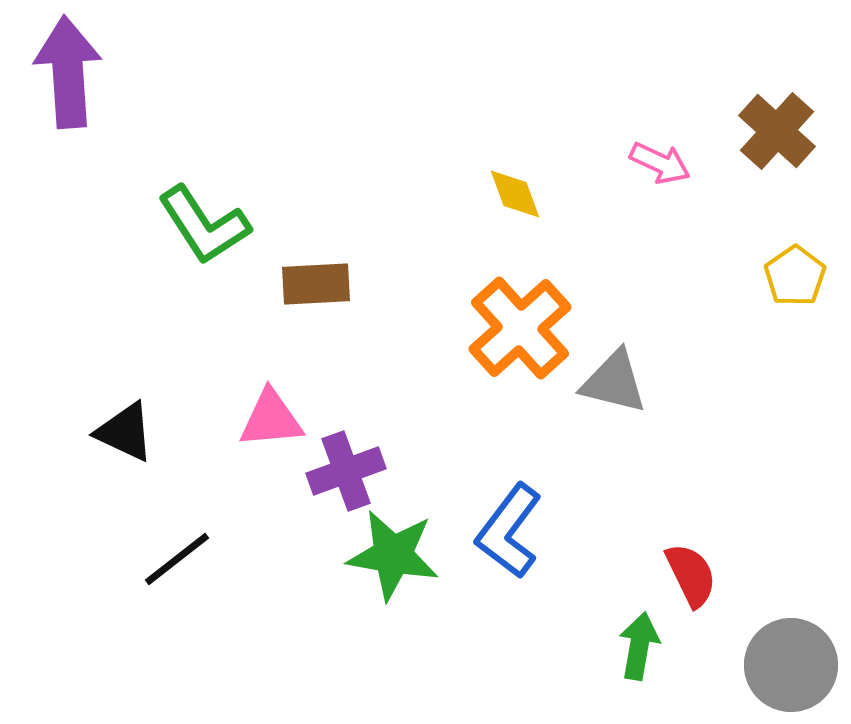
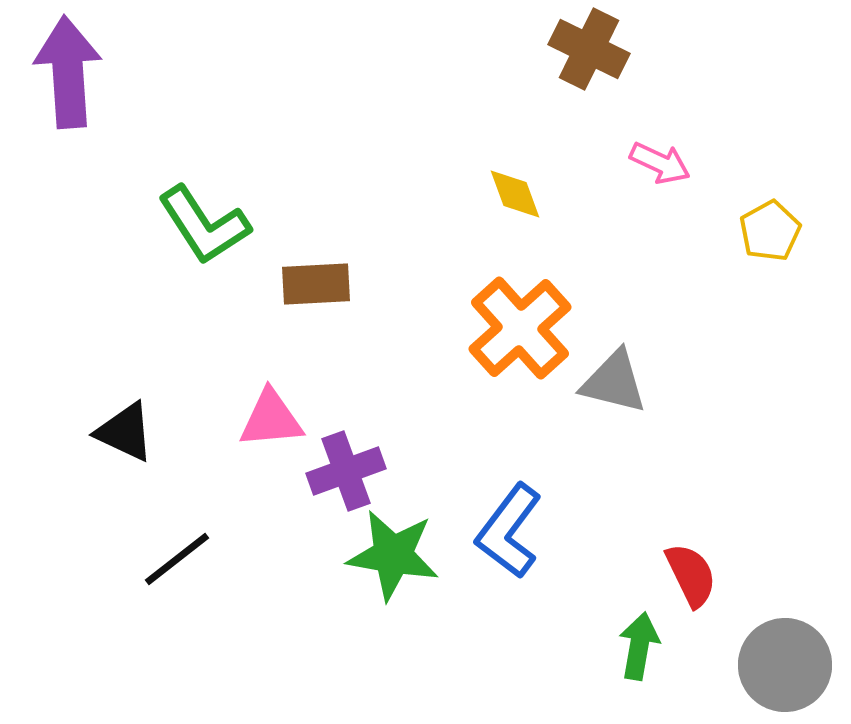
brown cross: moved 188 px left, 82 px up; rotated 16 degrees counterclockwise
yellow pentagon: moved 25 px left, 45 px up; rotated 6 degrees clockwise
gray circle: moved 6 px left
